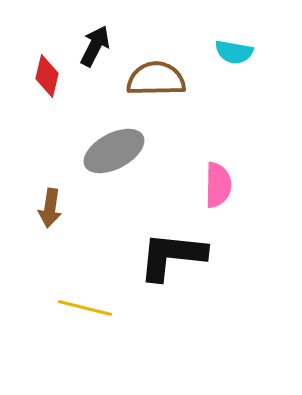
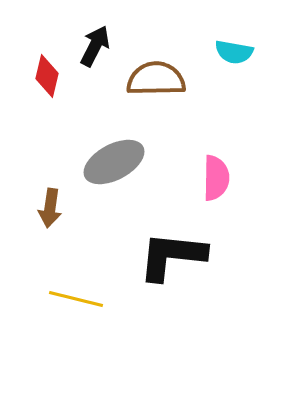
gray ellipse: moved 11 px down
pink semicircle: moved 2 px left, 7 px up
yellow line: moved 9 px left, 9 px up
